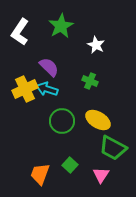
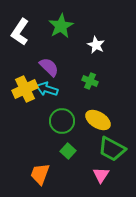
green trapezoid: moved 1 px left, 1 px down
green square: moved 2 px left, 14 px up
